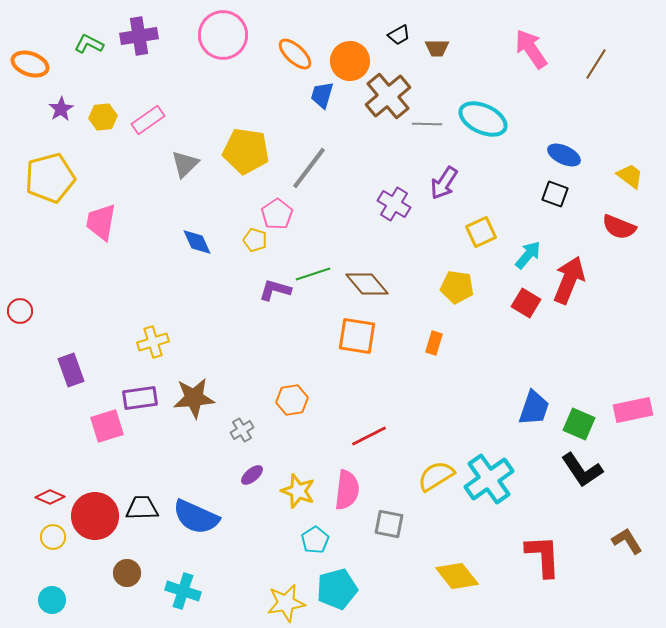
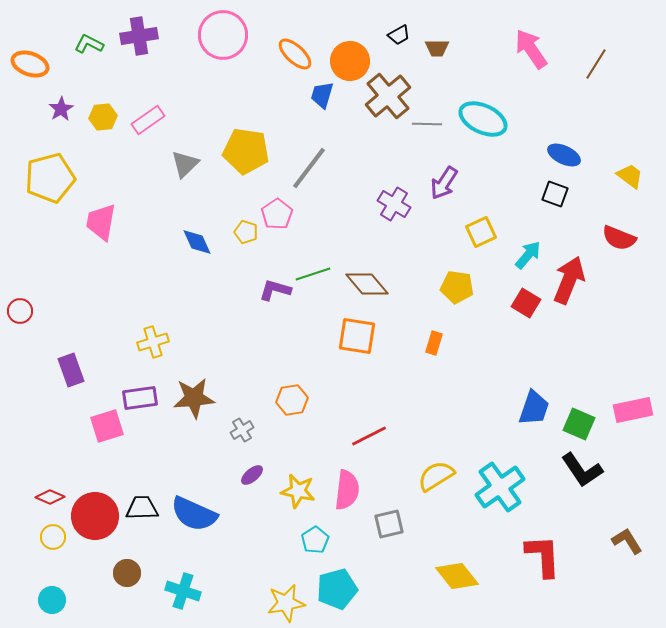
red semicircle at (619, 227): moved 11 px down
yellow pentagon at (255, 240): moved 9 px left, 8 px up
cyan cross at (489, 479): moved 11 px right, 8 px down
yellow star at (298, 491): rotated 8 degrees counterclockwise
blue semicircle at (196, 517): moved 2 px left, 3 px up
gray square at (389, 524): rotated 24 degrees counterclockwise
